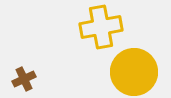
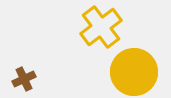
yellow cross: rotated 27 degrees counterclockwise
